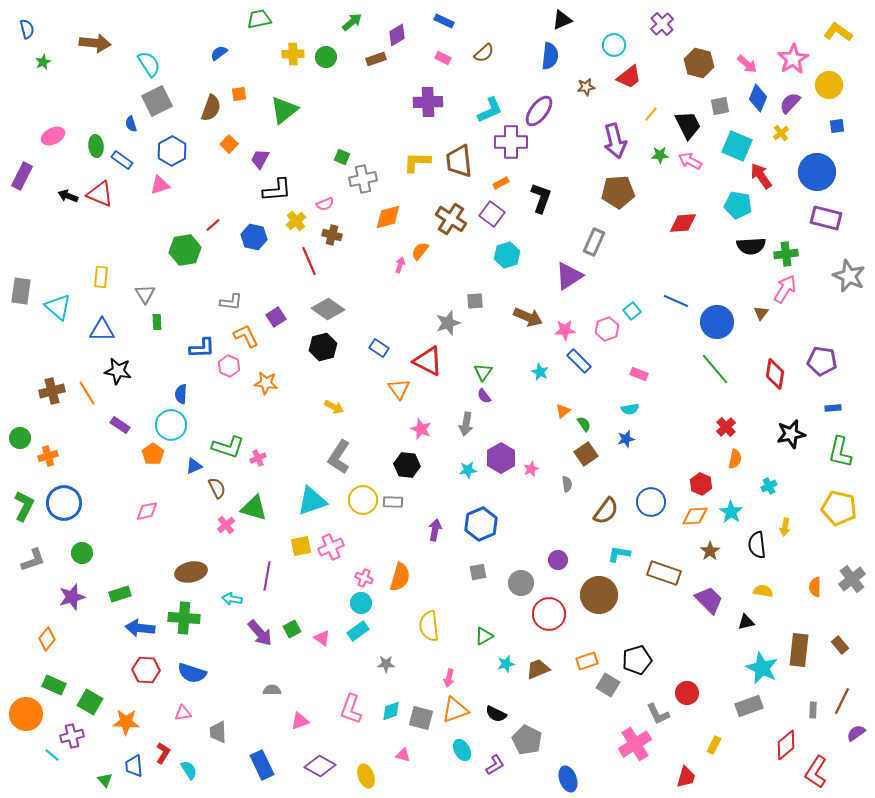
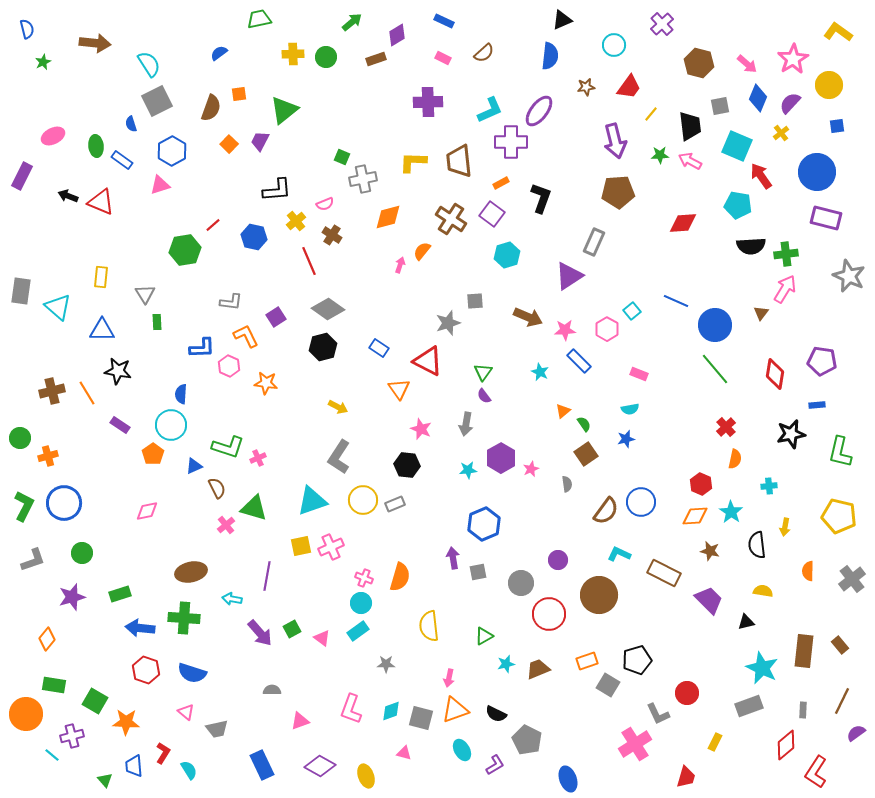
red trapezoid at (629, 77): moved 10 px down; rotated 16 degrees counterclockwise
black trapezoid at (688, 125): moved 2 px right, 1 px down; rotated 20 degrees clockwise
purple trapezoid at (260, 159): moved 18 px up
yellow L-shape at (417, 162): moved 4 px left
red triangle at (100, 194): moved 1 px right, 8 px down
brown cross at (332, 235): rotated 18 degrees clockwise
orange semicircle at (420, 251): moved 2 px right
blue circle at (717, 322): moved 2 px left, 3 px down
pink hexagon at (607, 329): rotated 10 degrees counterclockwise
yellow arrow at (334, 407): moved 4 px right
blue rectangle at (833, 408): moved 16 px left, 3 px up
cyan cross at (769, 486): rotated 21 degrees clockwise
gray rectangle at (393, 502): moved 2 px right, 2 px down; rotated 24 degrees counterclockwise
blue circle at (651, 502): moved 10 px left
yellow pentagon at (839, 508): moved 8 px down
blue hexagon at (481, 524): moved 3 px right
purple arrow at (435, 530): moved 18 px right, 28 px down; rotated 20 degrees counterclockwise
brown star at (710, 551): rotated 24 degrees counterclockwise
cyan L-shape at (619, 554): rotated 15 degrees clockwise
brown rectangle at (664, 573): rotated 8 degrees clockwise
orange semicircle at (815, 587): moved 7 px left, 16 px up
brown rectangle at (799, 650): moved 5 px right, 1 px down
red hexagon at (146, 670): rotated 16 degrees clockwise
green rectangle at (54, 685): rotated 15 degrees counterclockwise
green square at (90, 702): moved 5 px right, 1 px up
gray rectangle at (813, 710): moved 10 px left
pink triangle at (183, 713): moved 3 px right, 1 px up; rotated 48 degrees clockwise
gray trapezoid at (218, 732): moved 1 px left, 3 px up; rotated 100 degrees counterclockwise
yellow rectangle at (714, 745): moved 1 px right, 3 px up
pink triangle at (403, 755): moved 1 px right, 2 px up
